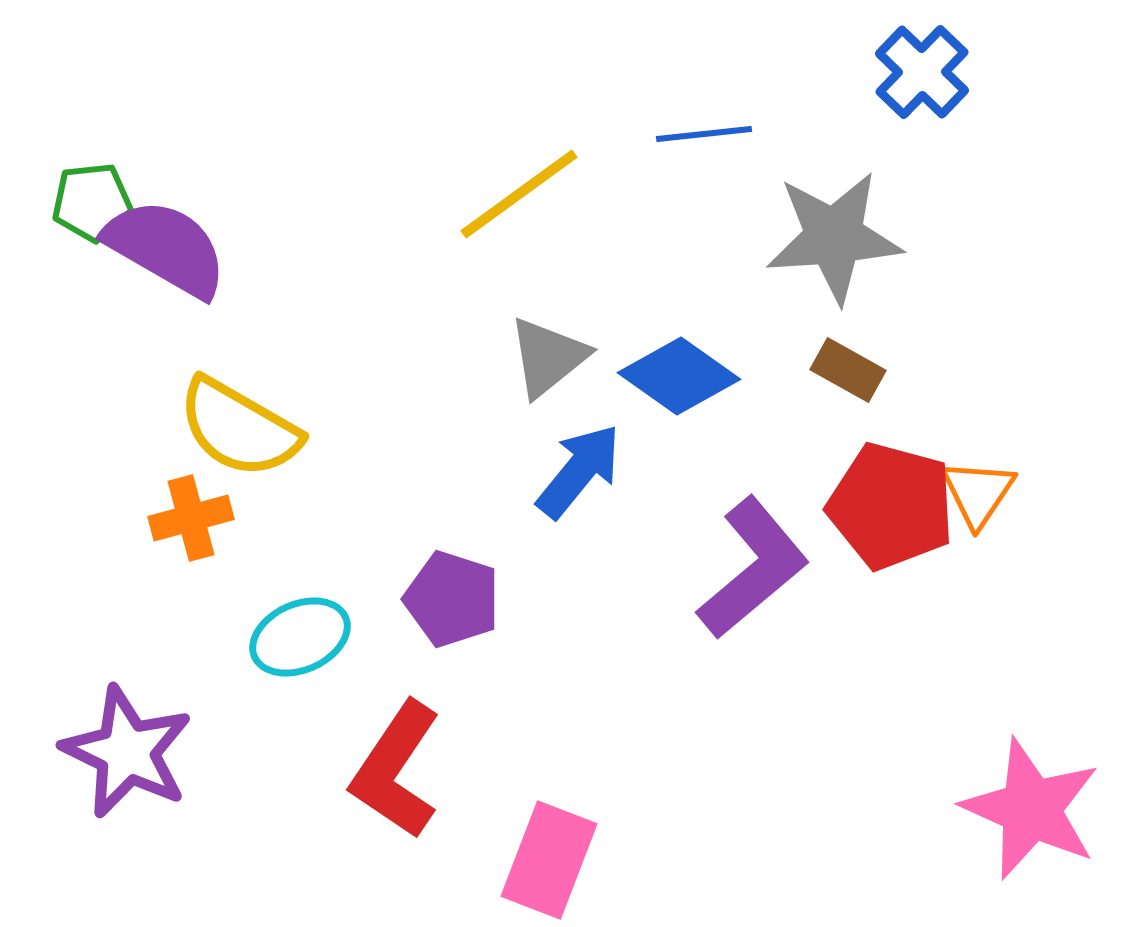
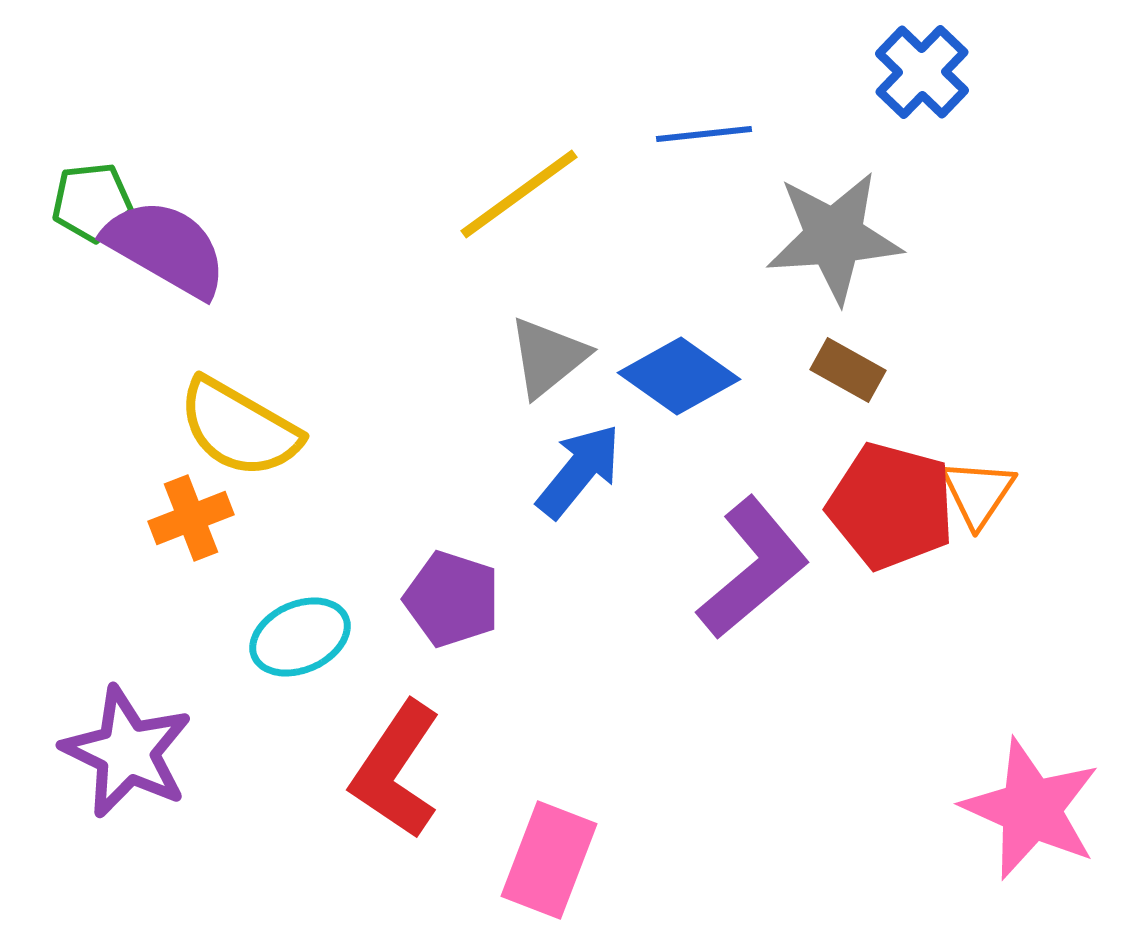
orange cross: rotated 6 degrees counterclockwise
